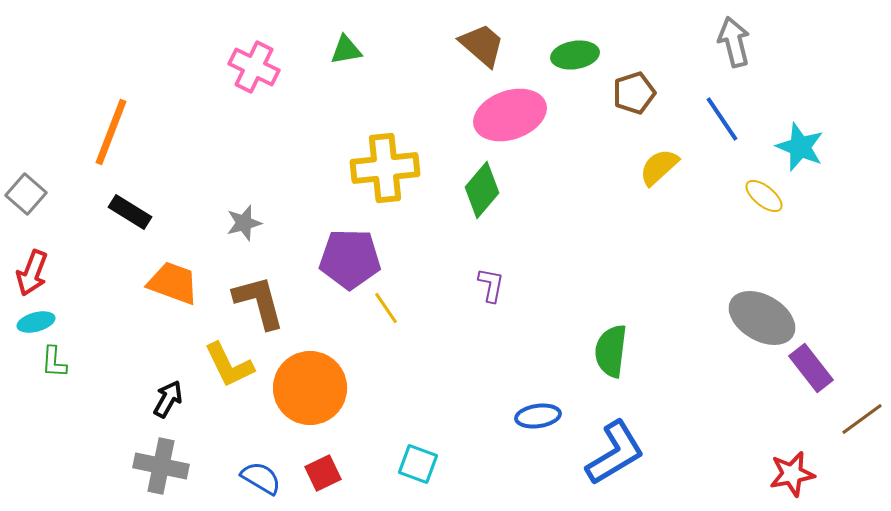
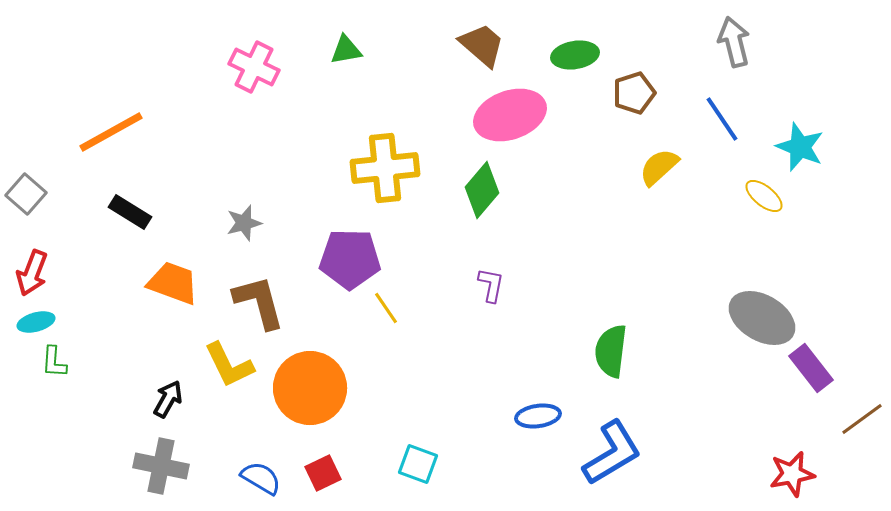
orange line: rotated 40 degrees clockwise
blue L-shape: moved 3 px left
